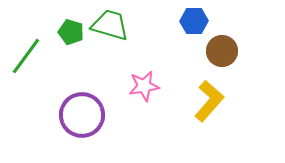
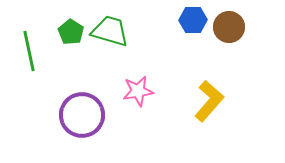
blue hexagon: moved 1 px left, 1 px up
green trapezoid: moved 6 px down
green pentagon: rotated 15 degrees clockwise
brown circle: moved 7 px right, 24 px up
green line: moved 3 px right, 5 px up; rotated 48 degrees counterclockwise
pink star: moved 6 px left, 5 px down
